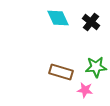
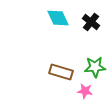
green star: moved 1 px left
pink star: moved 1 px down
